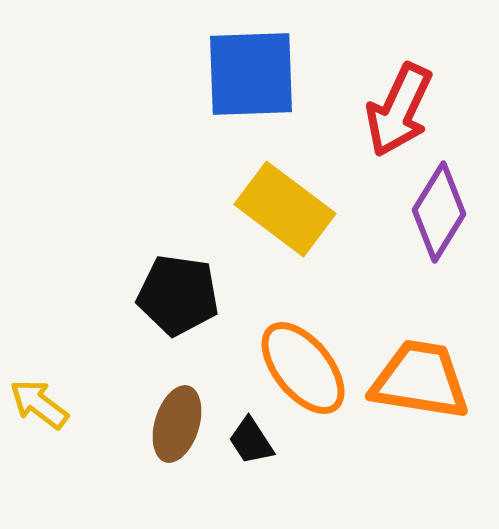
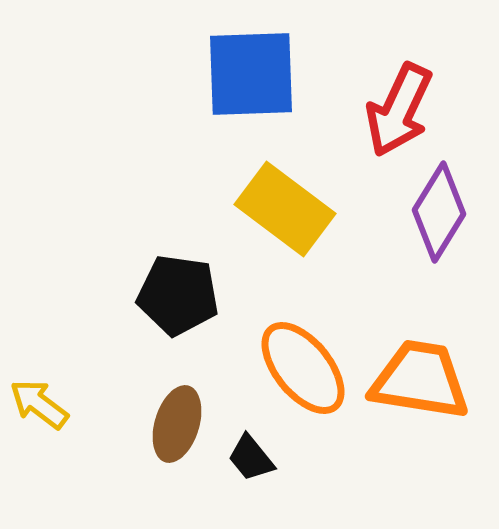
black trapezoid: moved 17 px down; rotated 6 degrees counterclockwise
